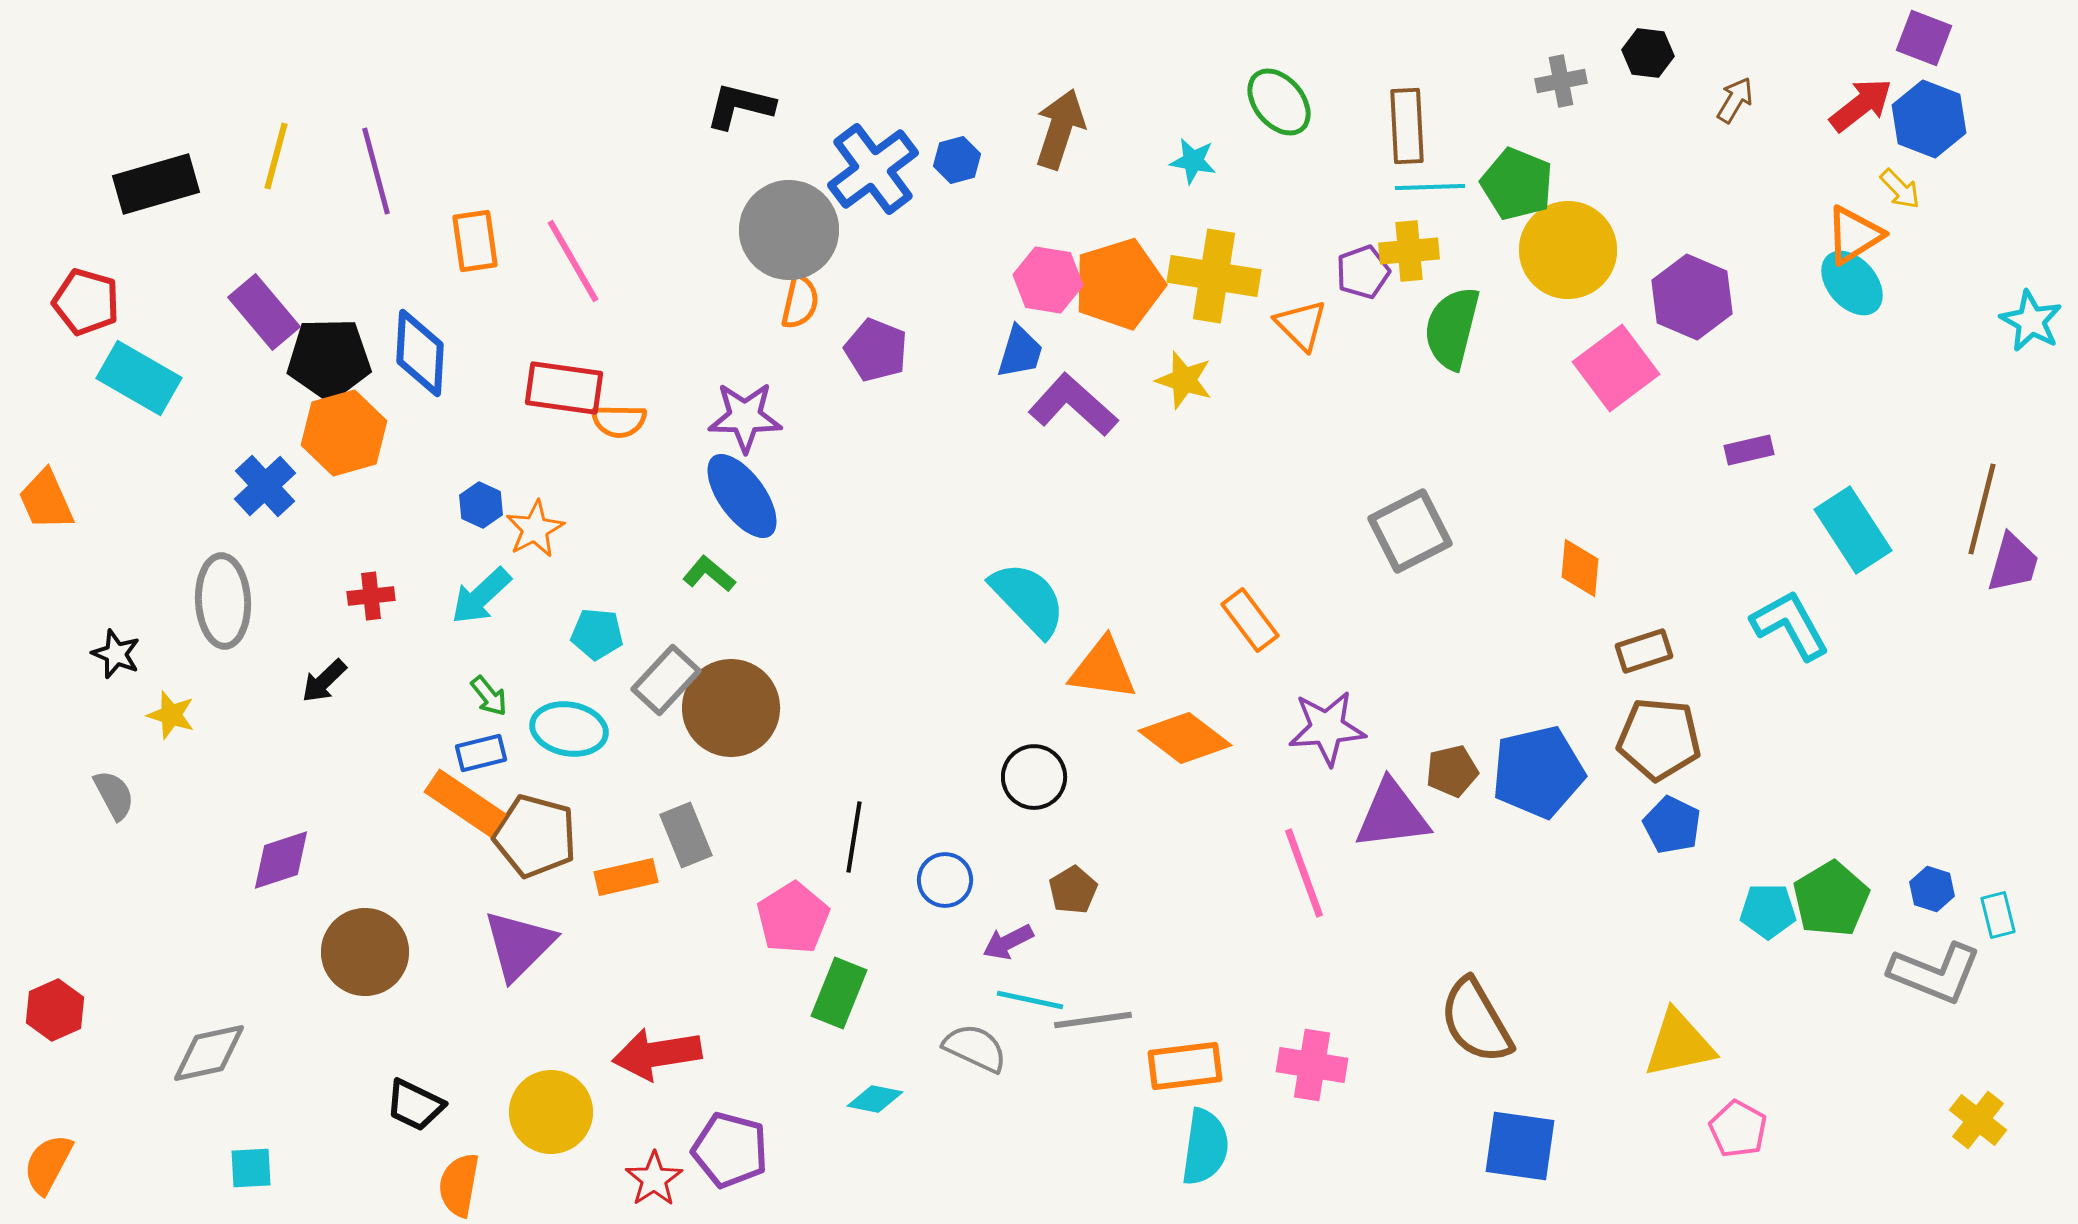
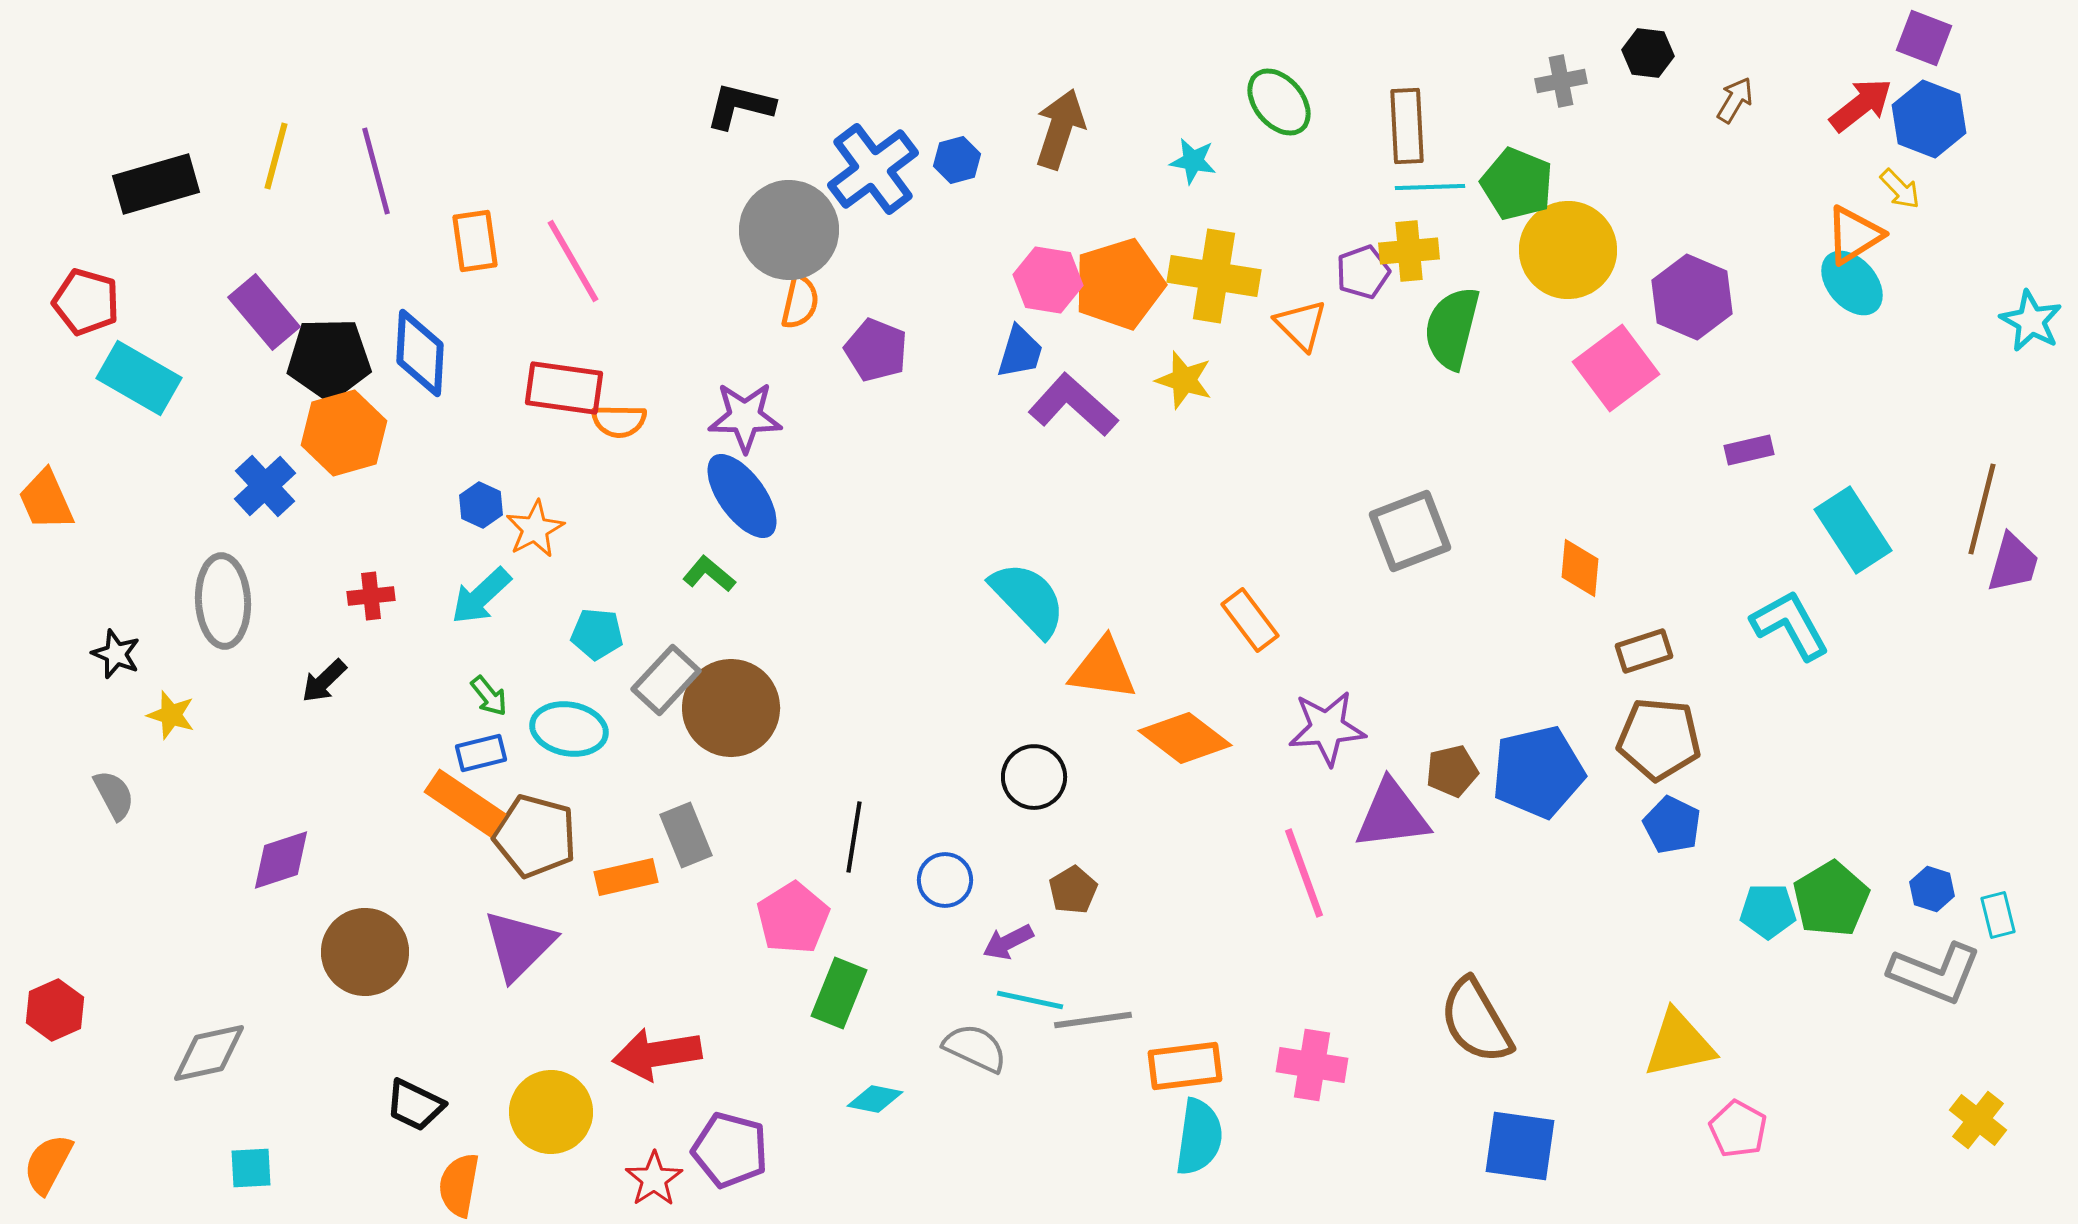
gray square at (1410, 531): rotated 6 degrees clockwise
cyan semicircle at (1205, 1147): moved 6 px left, 10 px up
